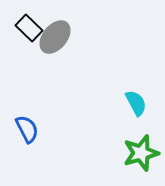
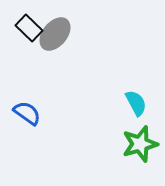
gray ellipse: moved 3 px up
blue semicircle: moved 16 px up; rotated 28 degrees counterclockwise
green star: moved 1 px left, 9 px up
